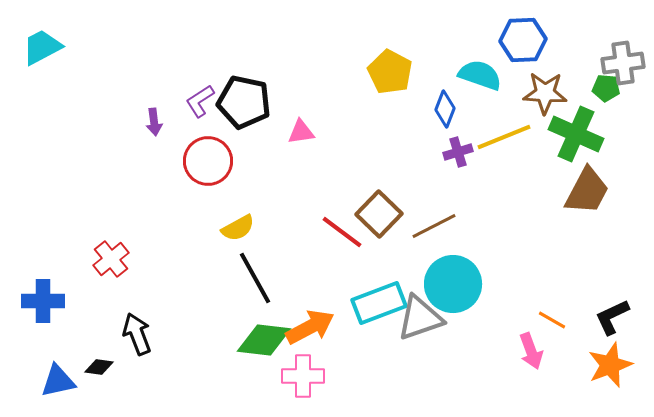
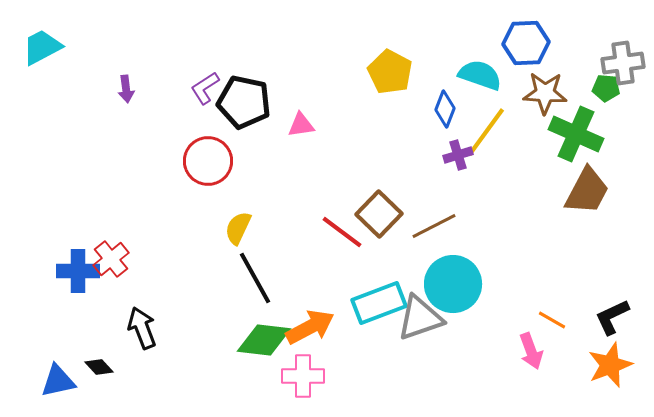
blue hexagon: moved 3 px right, 3 px down
purple L-shape: moved 5 px right, 13 px up
purple arrow: moved 28 px left, 33 px up
pink triangle: moved 7 px up
yellow line: moved 18 px left, 5 px up; rotated 32 degrees counterclockwise
purple cross: moved 3 px down
yellow semicircle: rotated 144 degrees clockwise
blue cross: moved 35 px right, 30 px up
black arrow: moved 5 px right, 6 px up
black diamond: rotated 40 degrees clockwise
